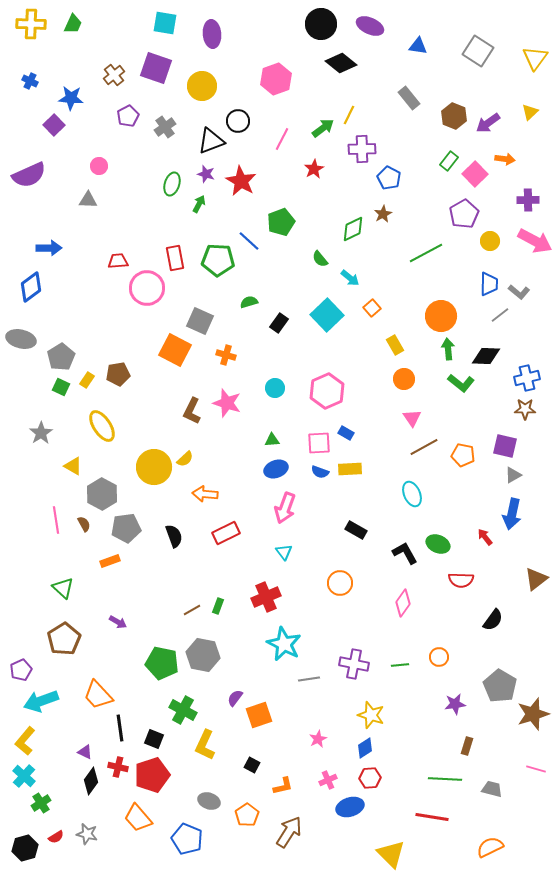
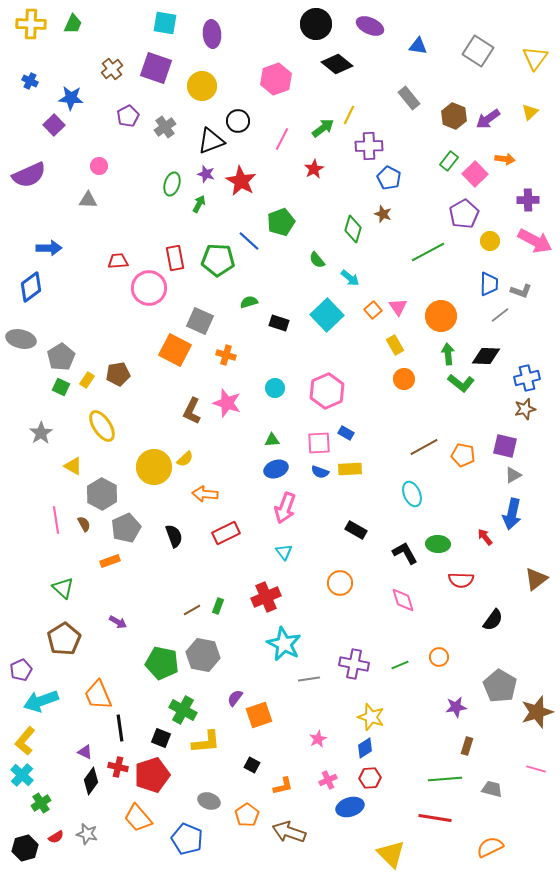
black circle at (321, 24): moved 5 px left
black diamond at (341, 63): moved 4 px left, 1 px down
brown cross at (114, 75): moved 2 px left, 6 px up
purple arrow at (488, 123): moved 4 px up
purple cross at (362, 149): moved 7 px right, 3 px up
brown star at (383, 214): rotated 24 degrees counterclockwise
green diamond at (353, 229): rotated 48 degrees counterclockwise
green line at (426, 253): moved 2 px right, 1 px up
green semicircle at (320, 259): moved 3 px left, 1 px down
pink circle at (147, 288): moved 2 px right
gray L-shape at (519, 292): moved 2 px right, 1 px up; rotated 20 degrees counterclockwise
orange square at (372, 308): moved 1 px right, 2 px down
black rectangle at (279, 323): rotated 72 degrees clockwise
green arrow at (448, 349): moved 5 px down
brown star at (525, 409): rotated 15 degrees counterclockwise
pink triangle at (412, 418): moved 14 px left, 111 px up
gray pentagon at (126, 528): rotated 16 degrees counterclockwise
green ellipse at (438, 544): rotated 20 degrees counterclockwise
pink diamond at (403, 603): moved 3 px up; rotated 52 degrees counterclockwise
green line at (400, 665): rotated 18 degrees counterclockwise
orange trapezoid at (98, 695): rotated 20 degrees clockwise
purple star at (455, 704): moved 1 px right, 3 px down
brown star at (533, 714): moved 4 px right, 2 px up
yellow star at (371, 715): moved 2 px down
black square at (154, 739): moved 7 px right, 1 px up
yellow L-shape at (205, 745): moved 1 px right, 3 px up; rotated 120 degrees counterclockwise
cyan cross at (24, 776): moved 2 px left, 1 px up
green line at (445, 779): rotated 8 degrees counterclockwise
red line at (432, 817): moved 3 px right, 1 px down
brown arrow at (289, 832): rotated 104 degrees counterclockwise
